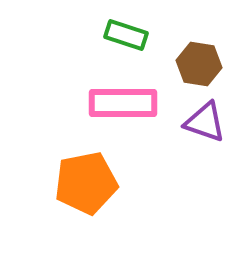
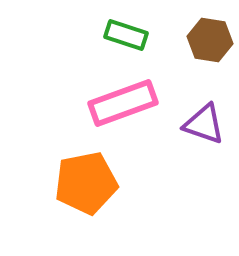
brown hexagon: moved 11 px right, 24 px up
pink rectangle: rotated 20 degrees counterclockwise
purple triangle: moved 1 px left, 2 px down
